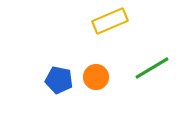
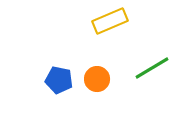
orange circle: moved 1 px right, 2 px down
